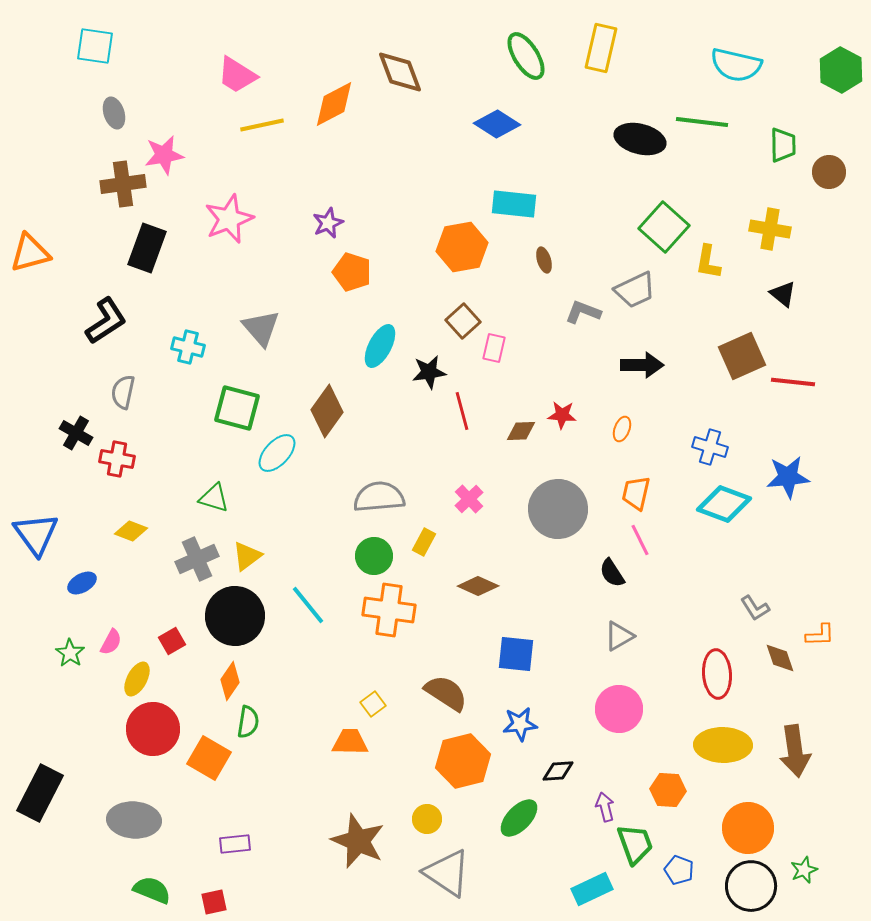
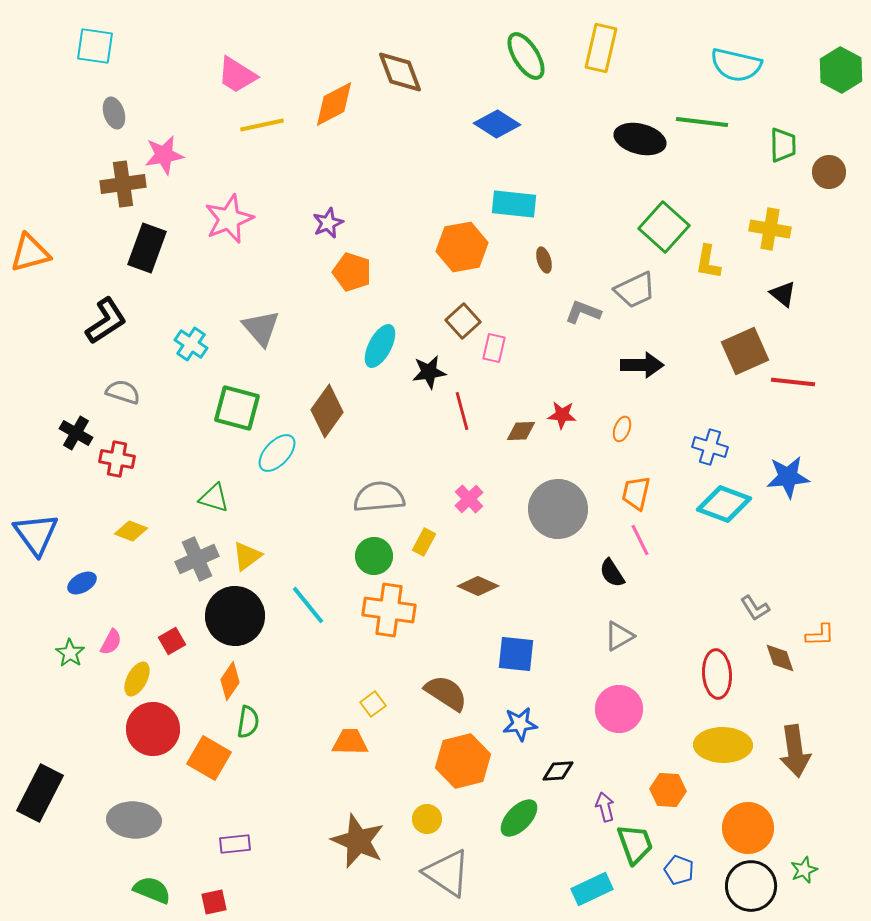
cyan cross at (188, 347): moved 3 px right, 3 px up; rotated 20 degrees clockwise
brown square at (742, 356): moved 3 px right, 5 px up
gray semicircle at (123, 392): rotated 96 degrees clockwise
